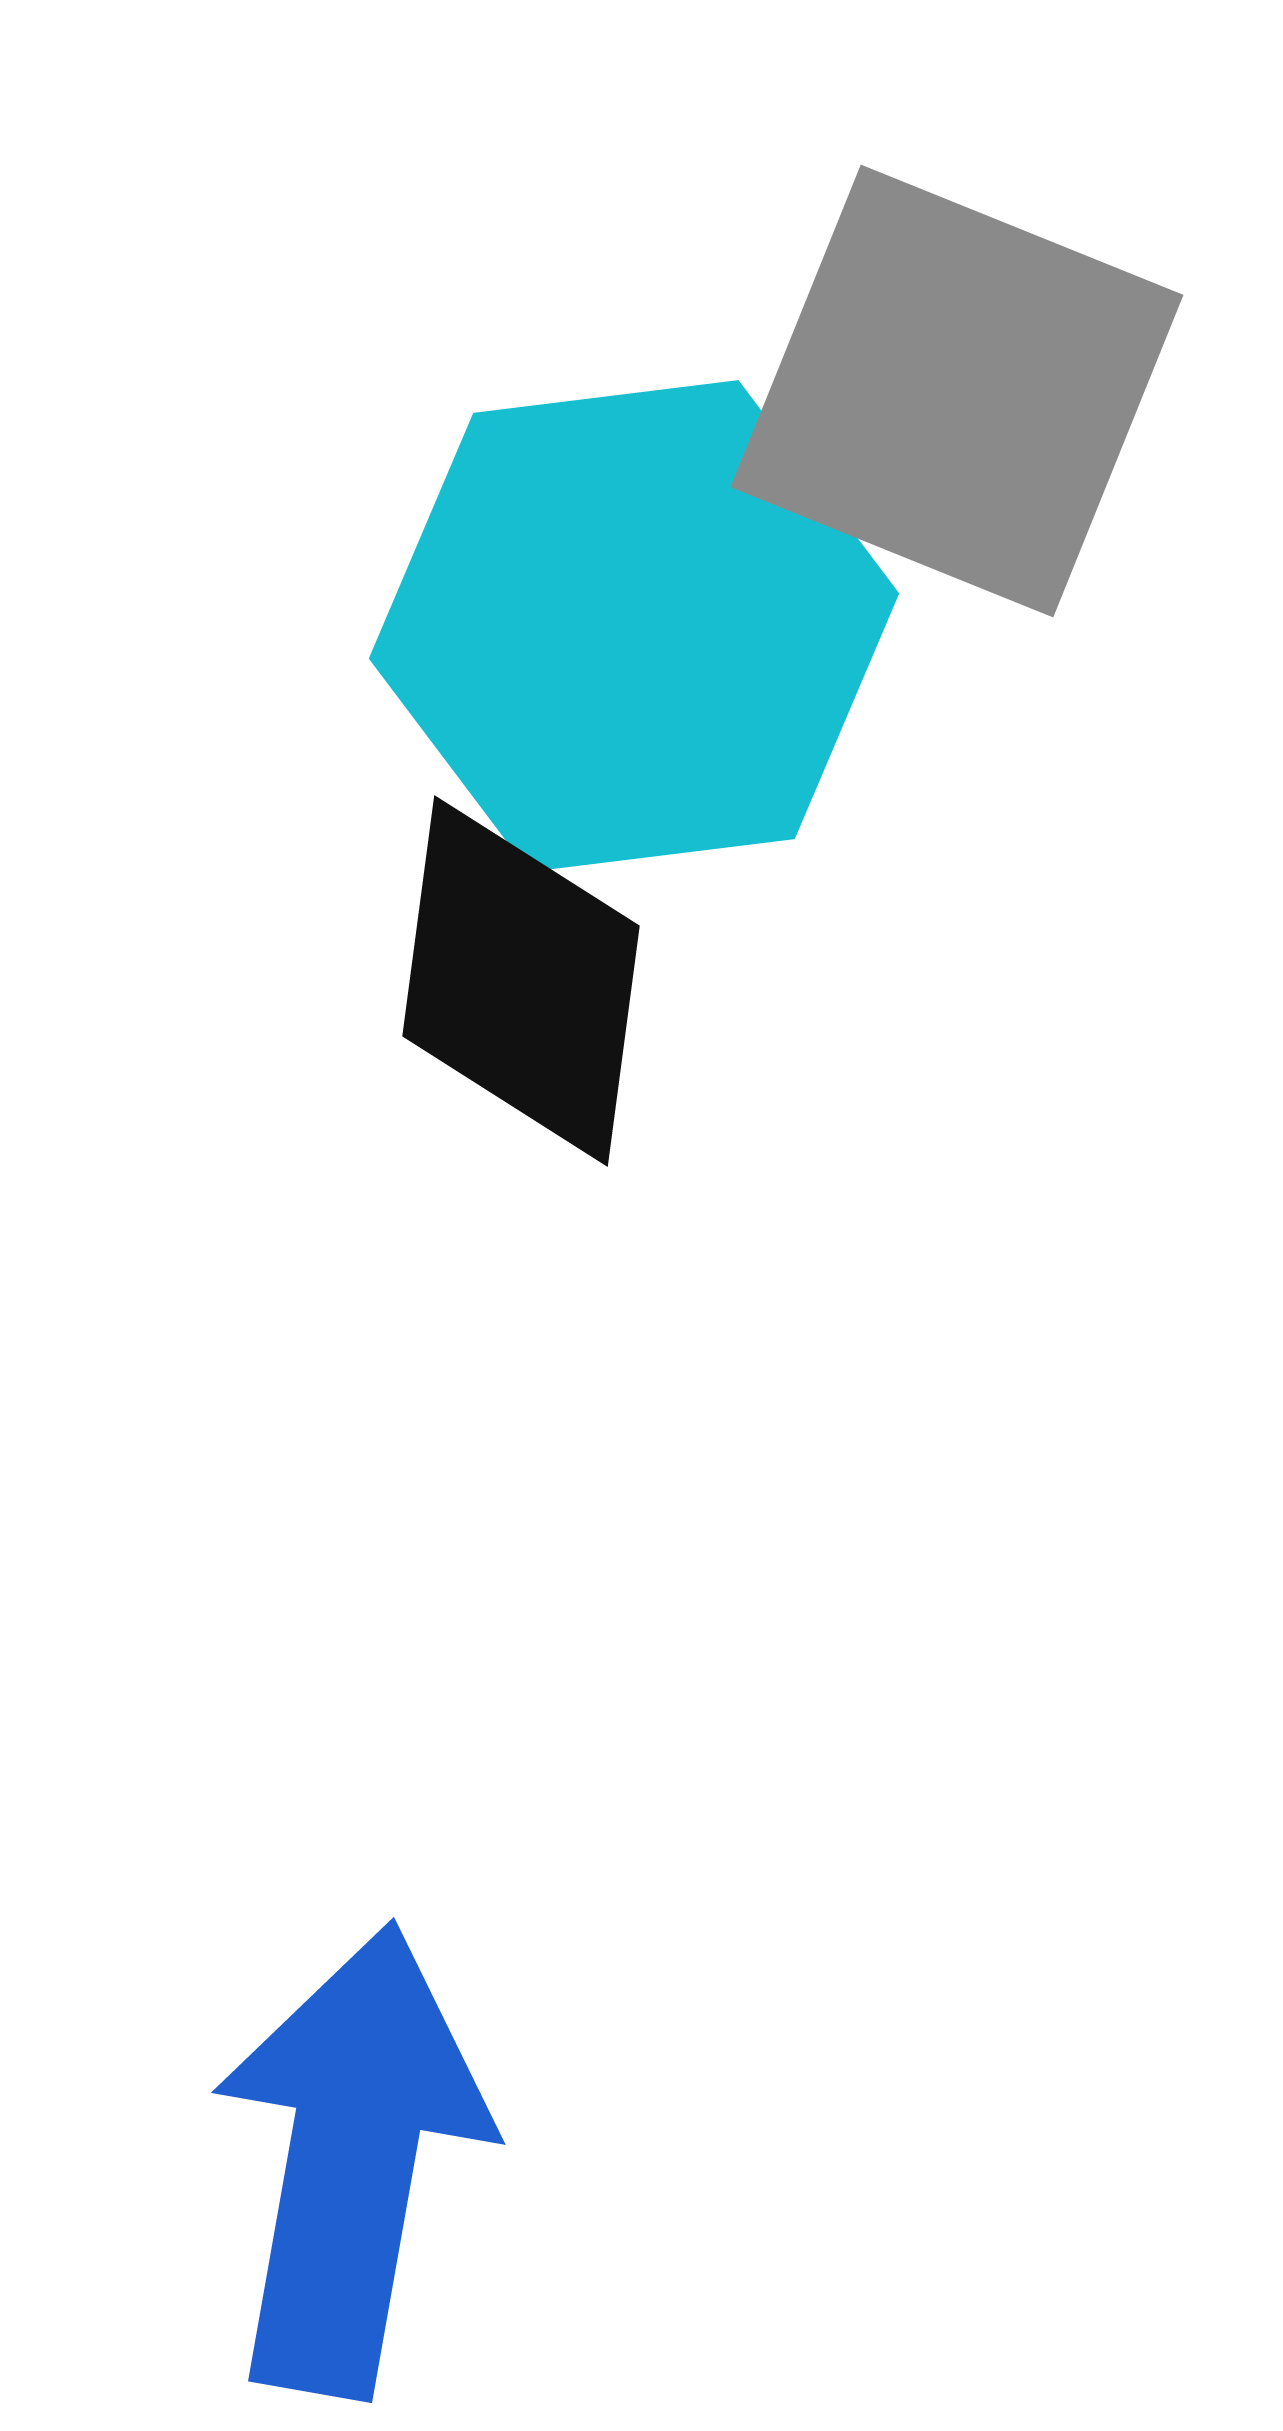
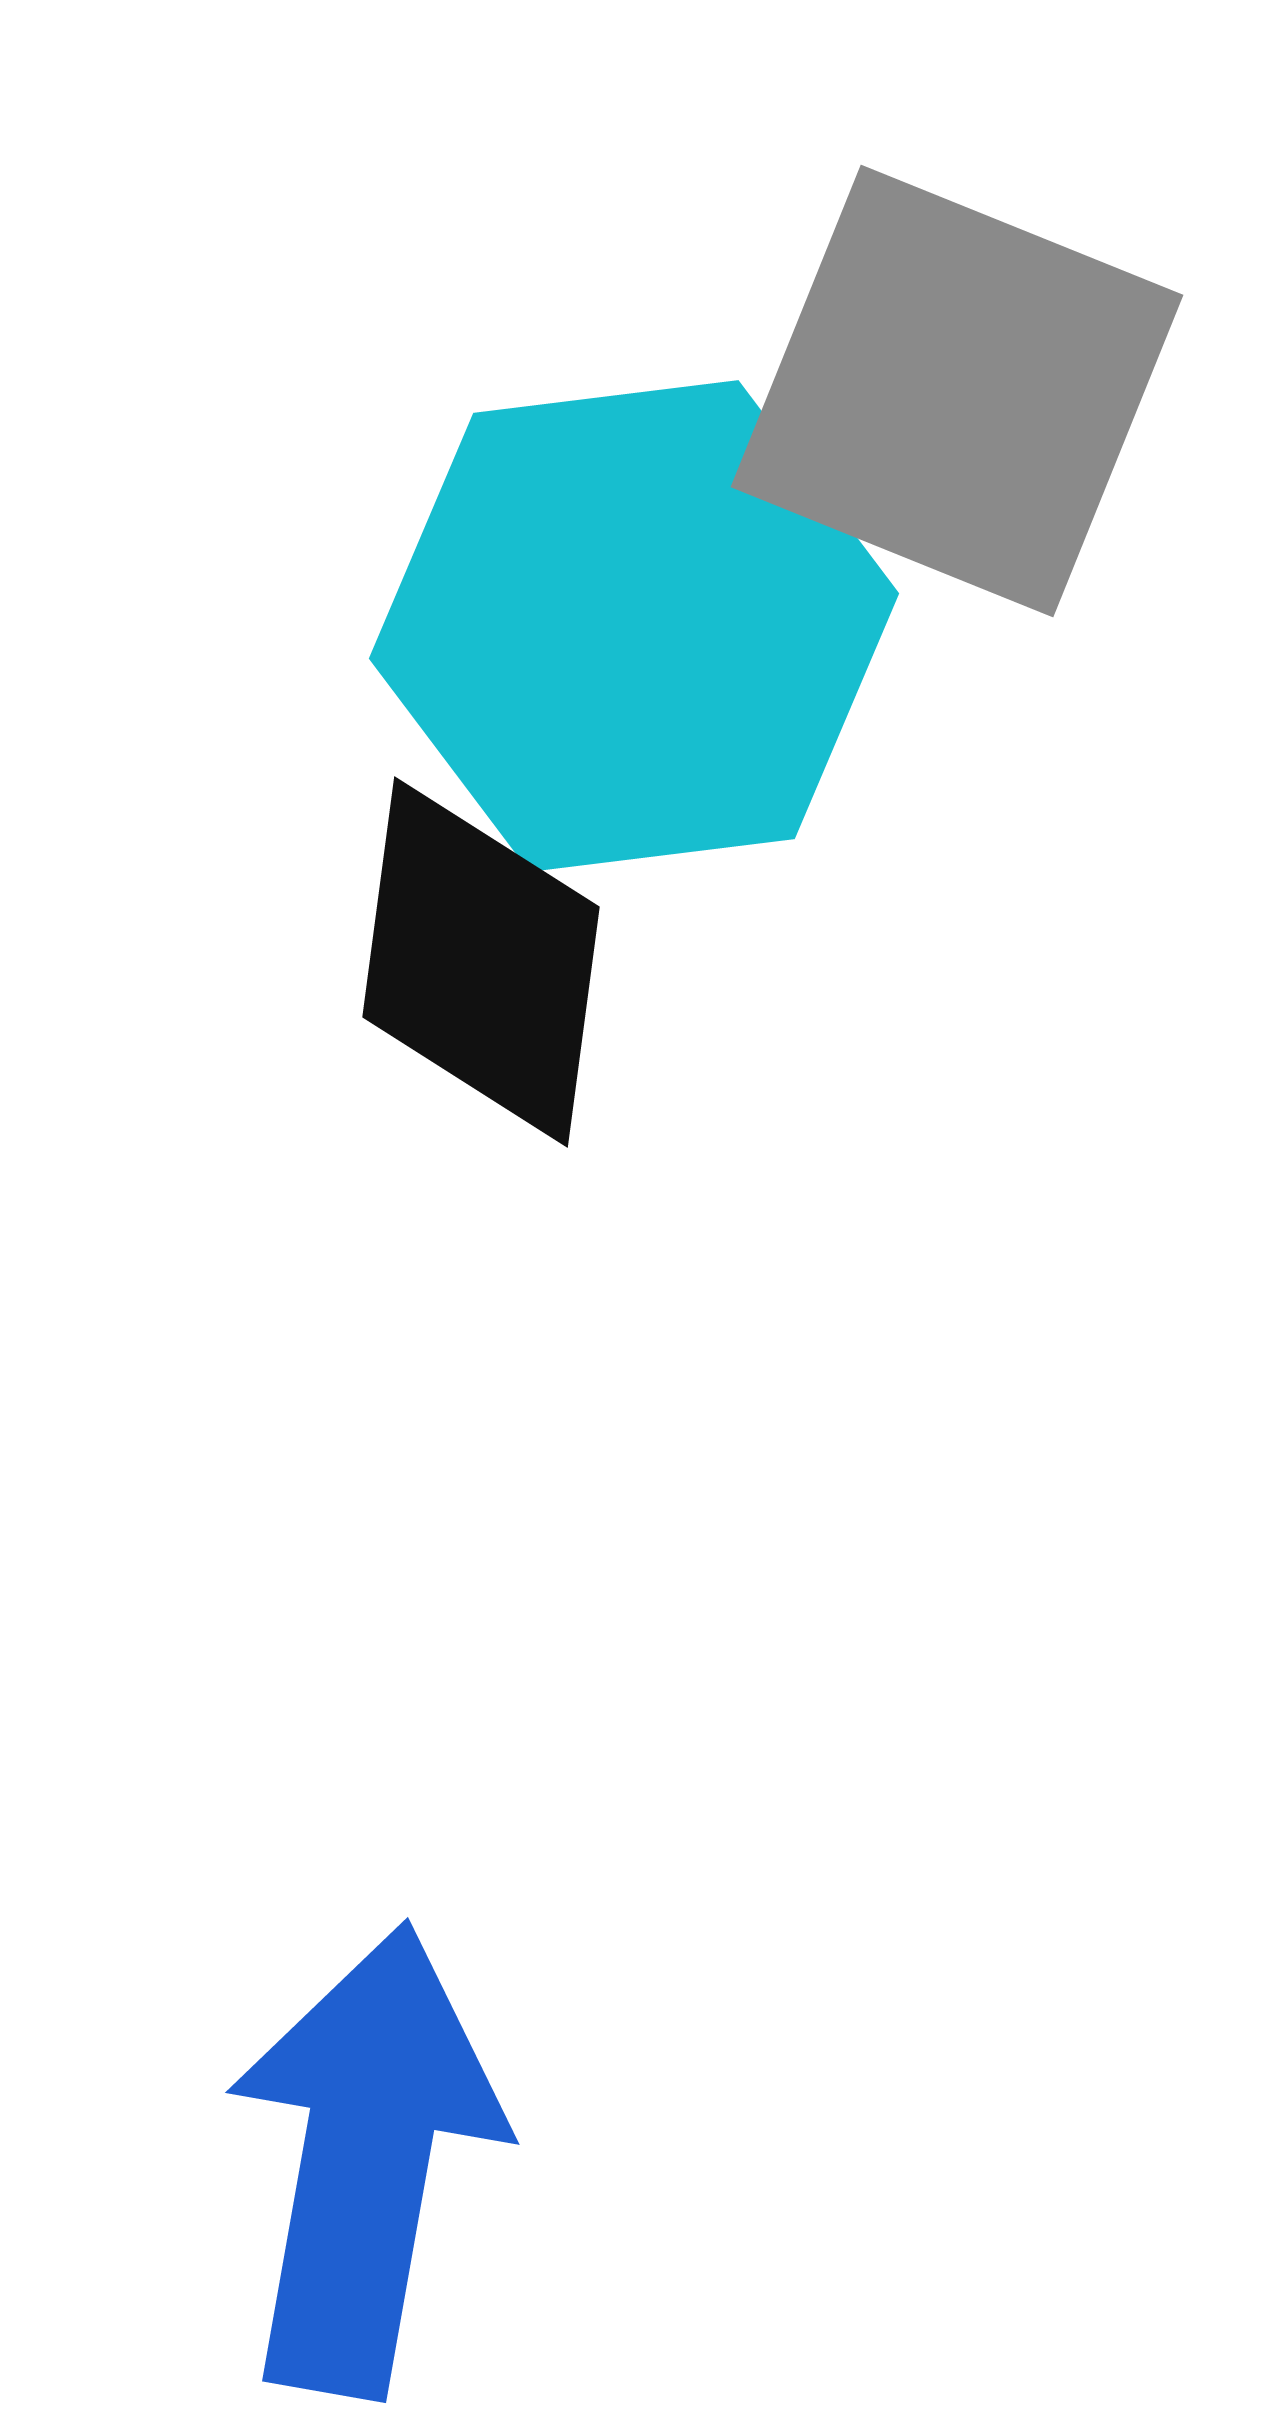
black diamond: moved 40 px left, 19 px up
blue arrow: moved 14 px right
